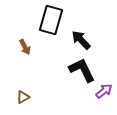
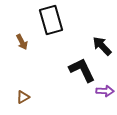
black rectangle: rotated 32 degrees counterclockwise
black arrow: moved 21 px right, 6 px down
brown arrow: moved 3 px left, 5 px up
purple arrow: moved 1 px right; rotated 42 degrees clockwise
